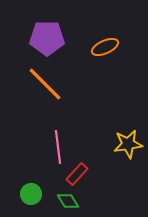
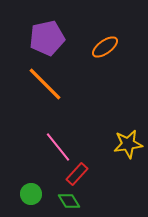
purple pentagon: rotated 12 degrees counterclockwise
orange ellipse: rotated 12 degrees counterclockwise
pink line: rotated 32 degrees counterclockwise
green diamond: moved 1 px right
